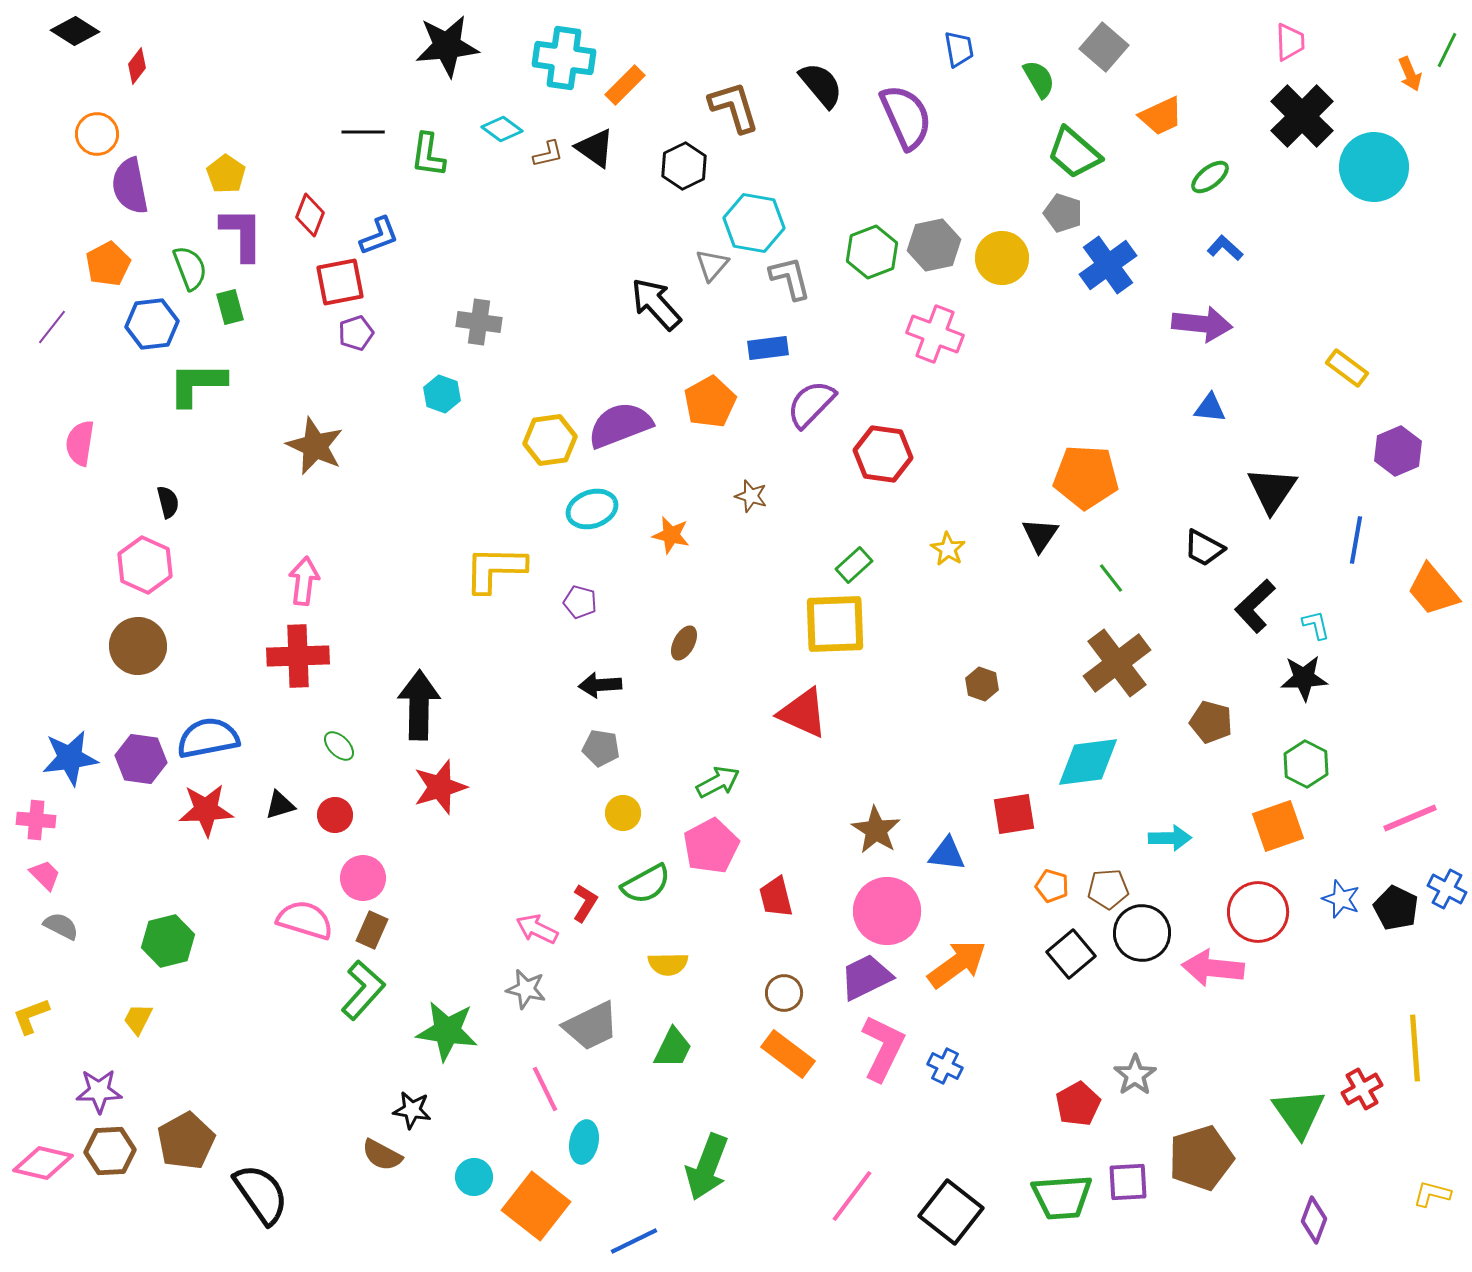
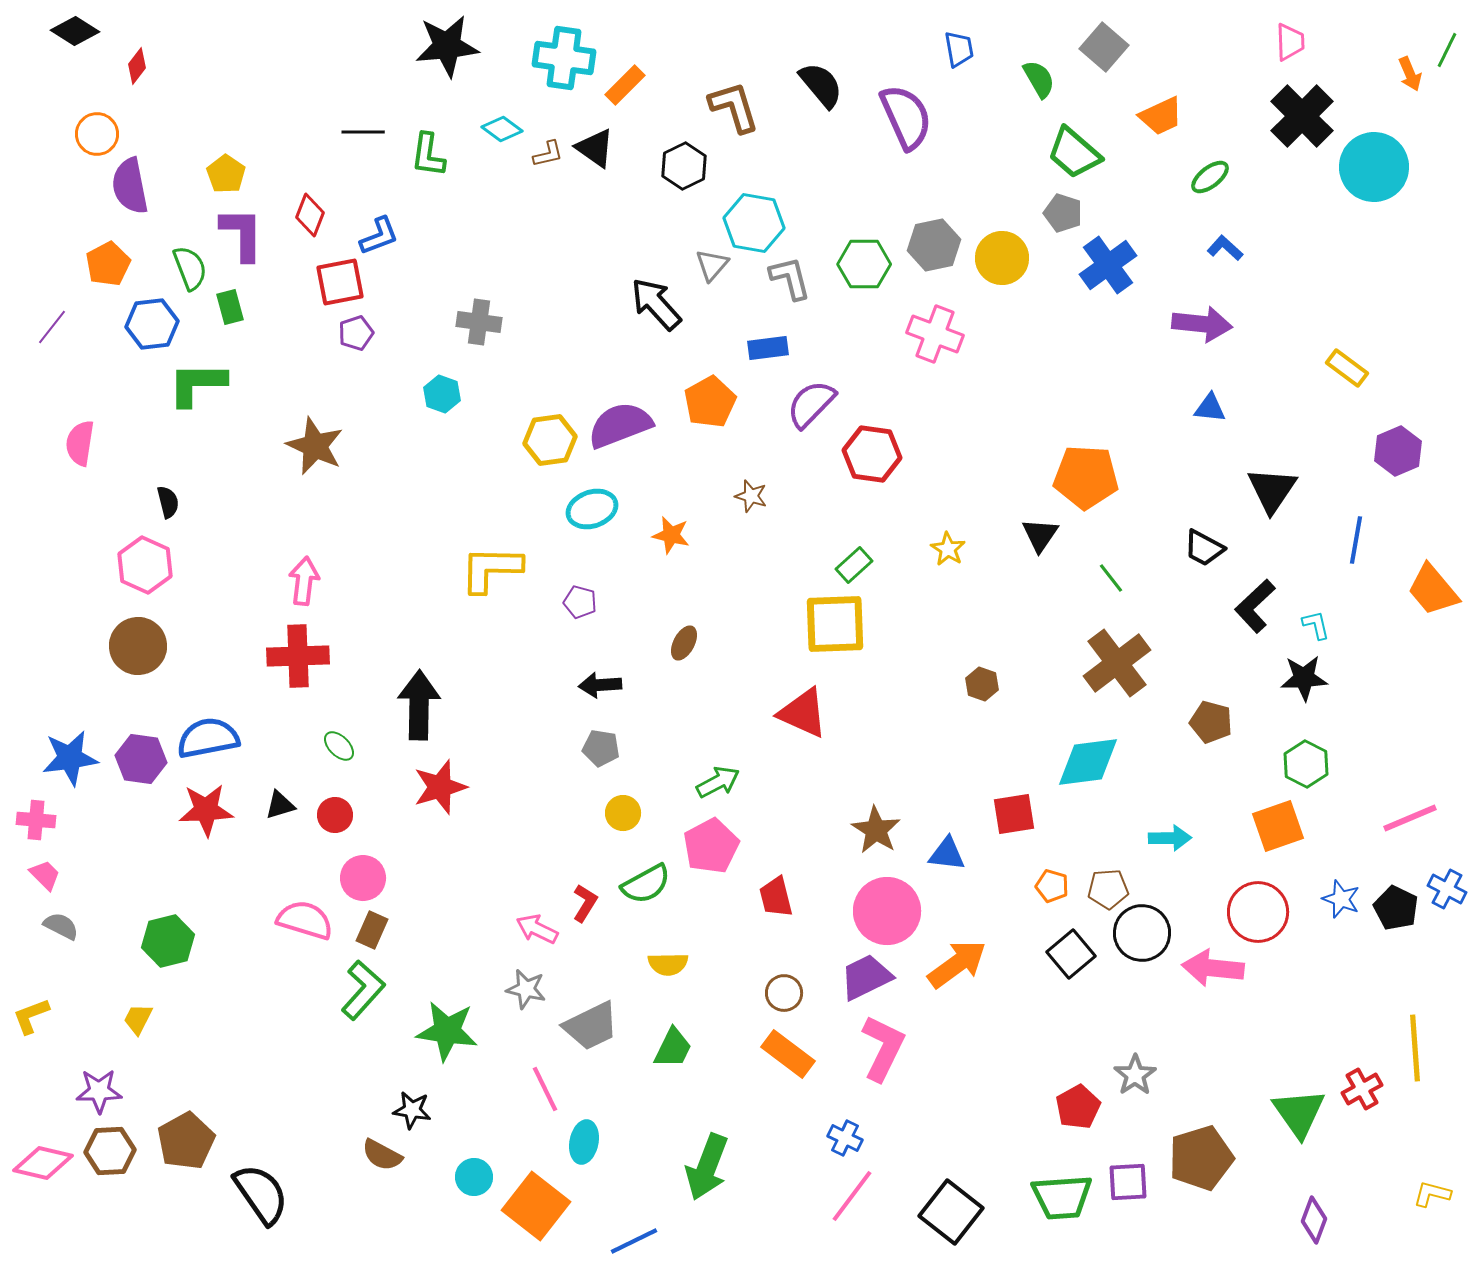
green hexagon at (872, 252): moved 8 px left, 12 px down; rotated 21 degrees clockwise
red hexagon at (883, 454): moved 11 px left
yellow L-shape at (495, 569): moved 4 px left
blue cross at (945, 1066): moved 100 px left, 72 px down
red pentagon at (1078, 1104): moved 3 px down
